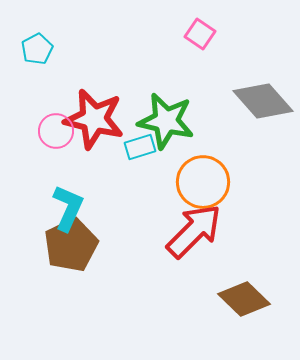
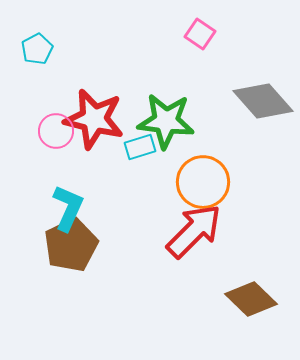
green star: rotated 6 degrees counterclockwise
brown diamond: moved 7 px right
